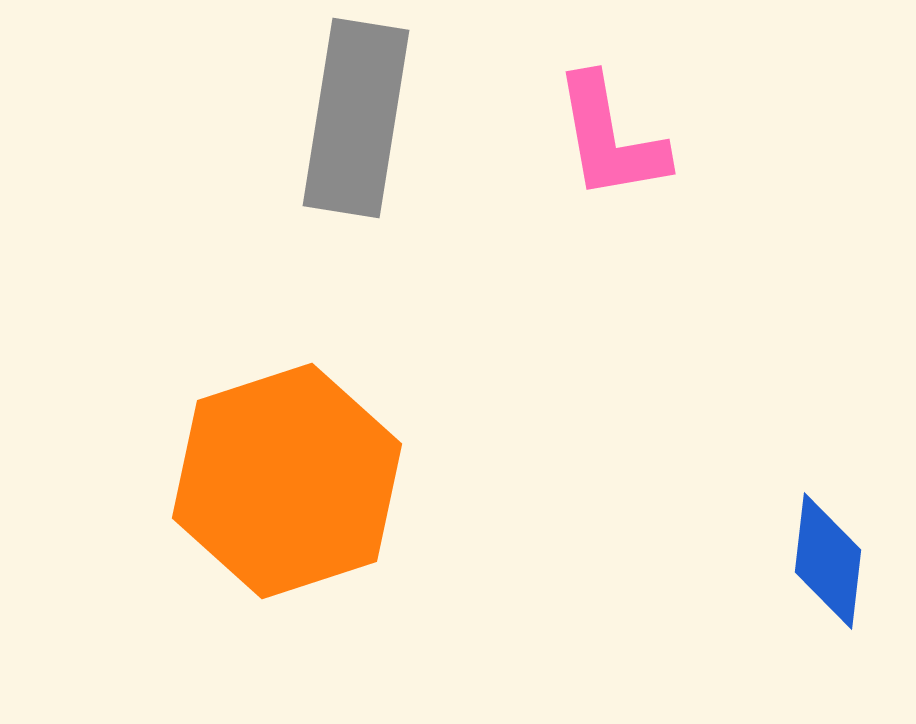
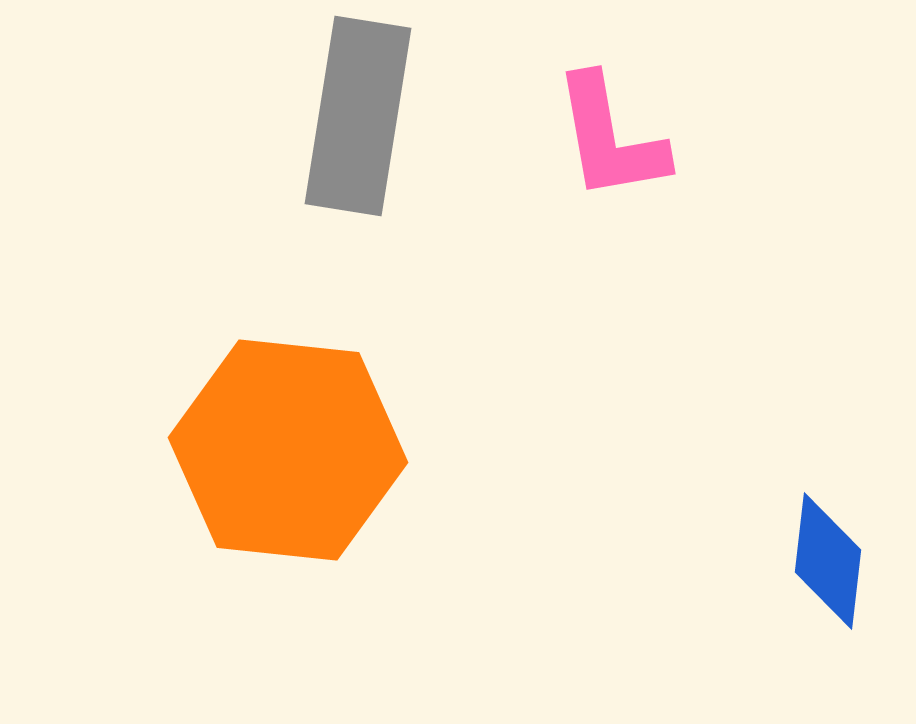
gray rectangle: moved 2 px right, 2 px up
orange hexagon: moved 1 px right, 31 px up; rotated 24 degrees clockwise
